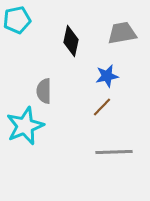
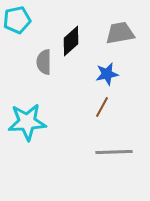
gray trapezoid: moved 2 px left
black diamond: rotated 36 degrees clockwise
blue star: moved 2 px up
gray semicircle: moved 29 px up
brown line: rotated 15 degrees counterclockwise
cyan star: moved 2 px right, 4 px up; rotated 18 degrees clockwise
